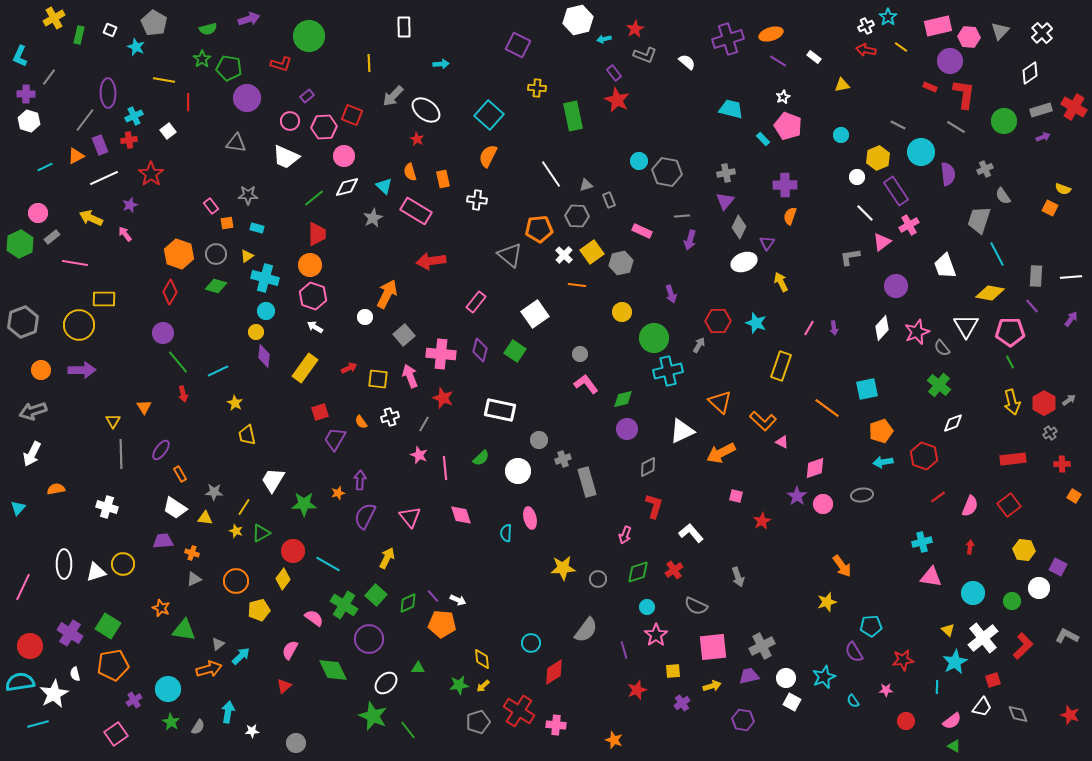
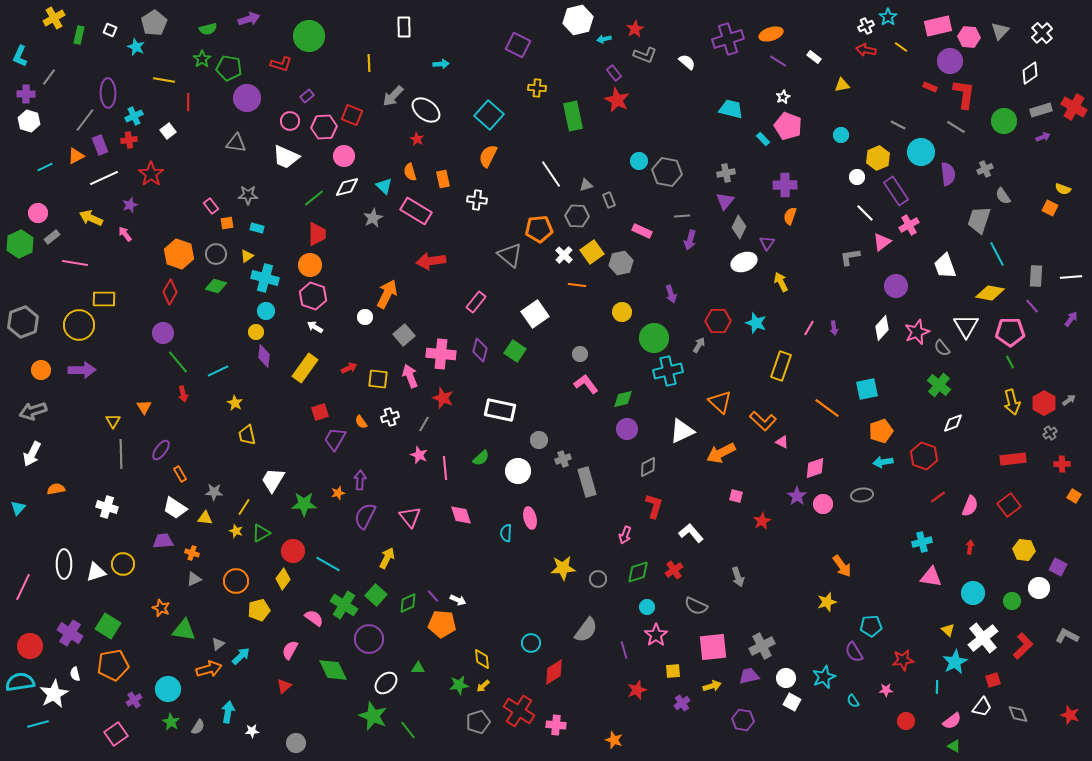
gray pentagon at (154, 23): rotated 10 degrees clockwise
